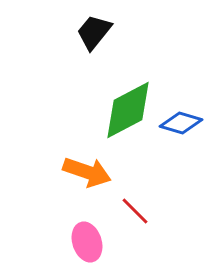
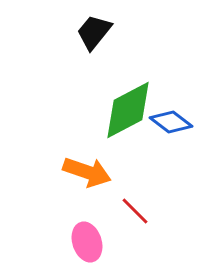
blue diamond: moved 10 px left, 1 px up; rotated 21 degrees clockwise
